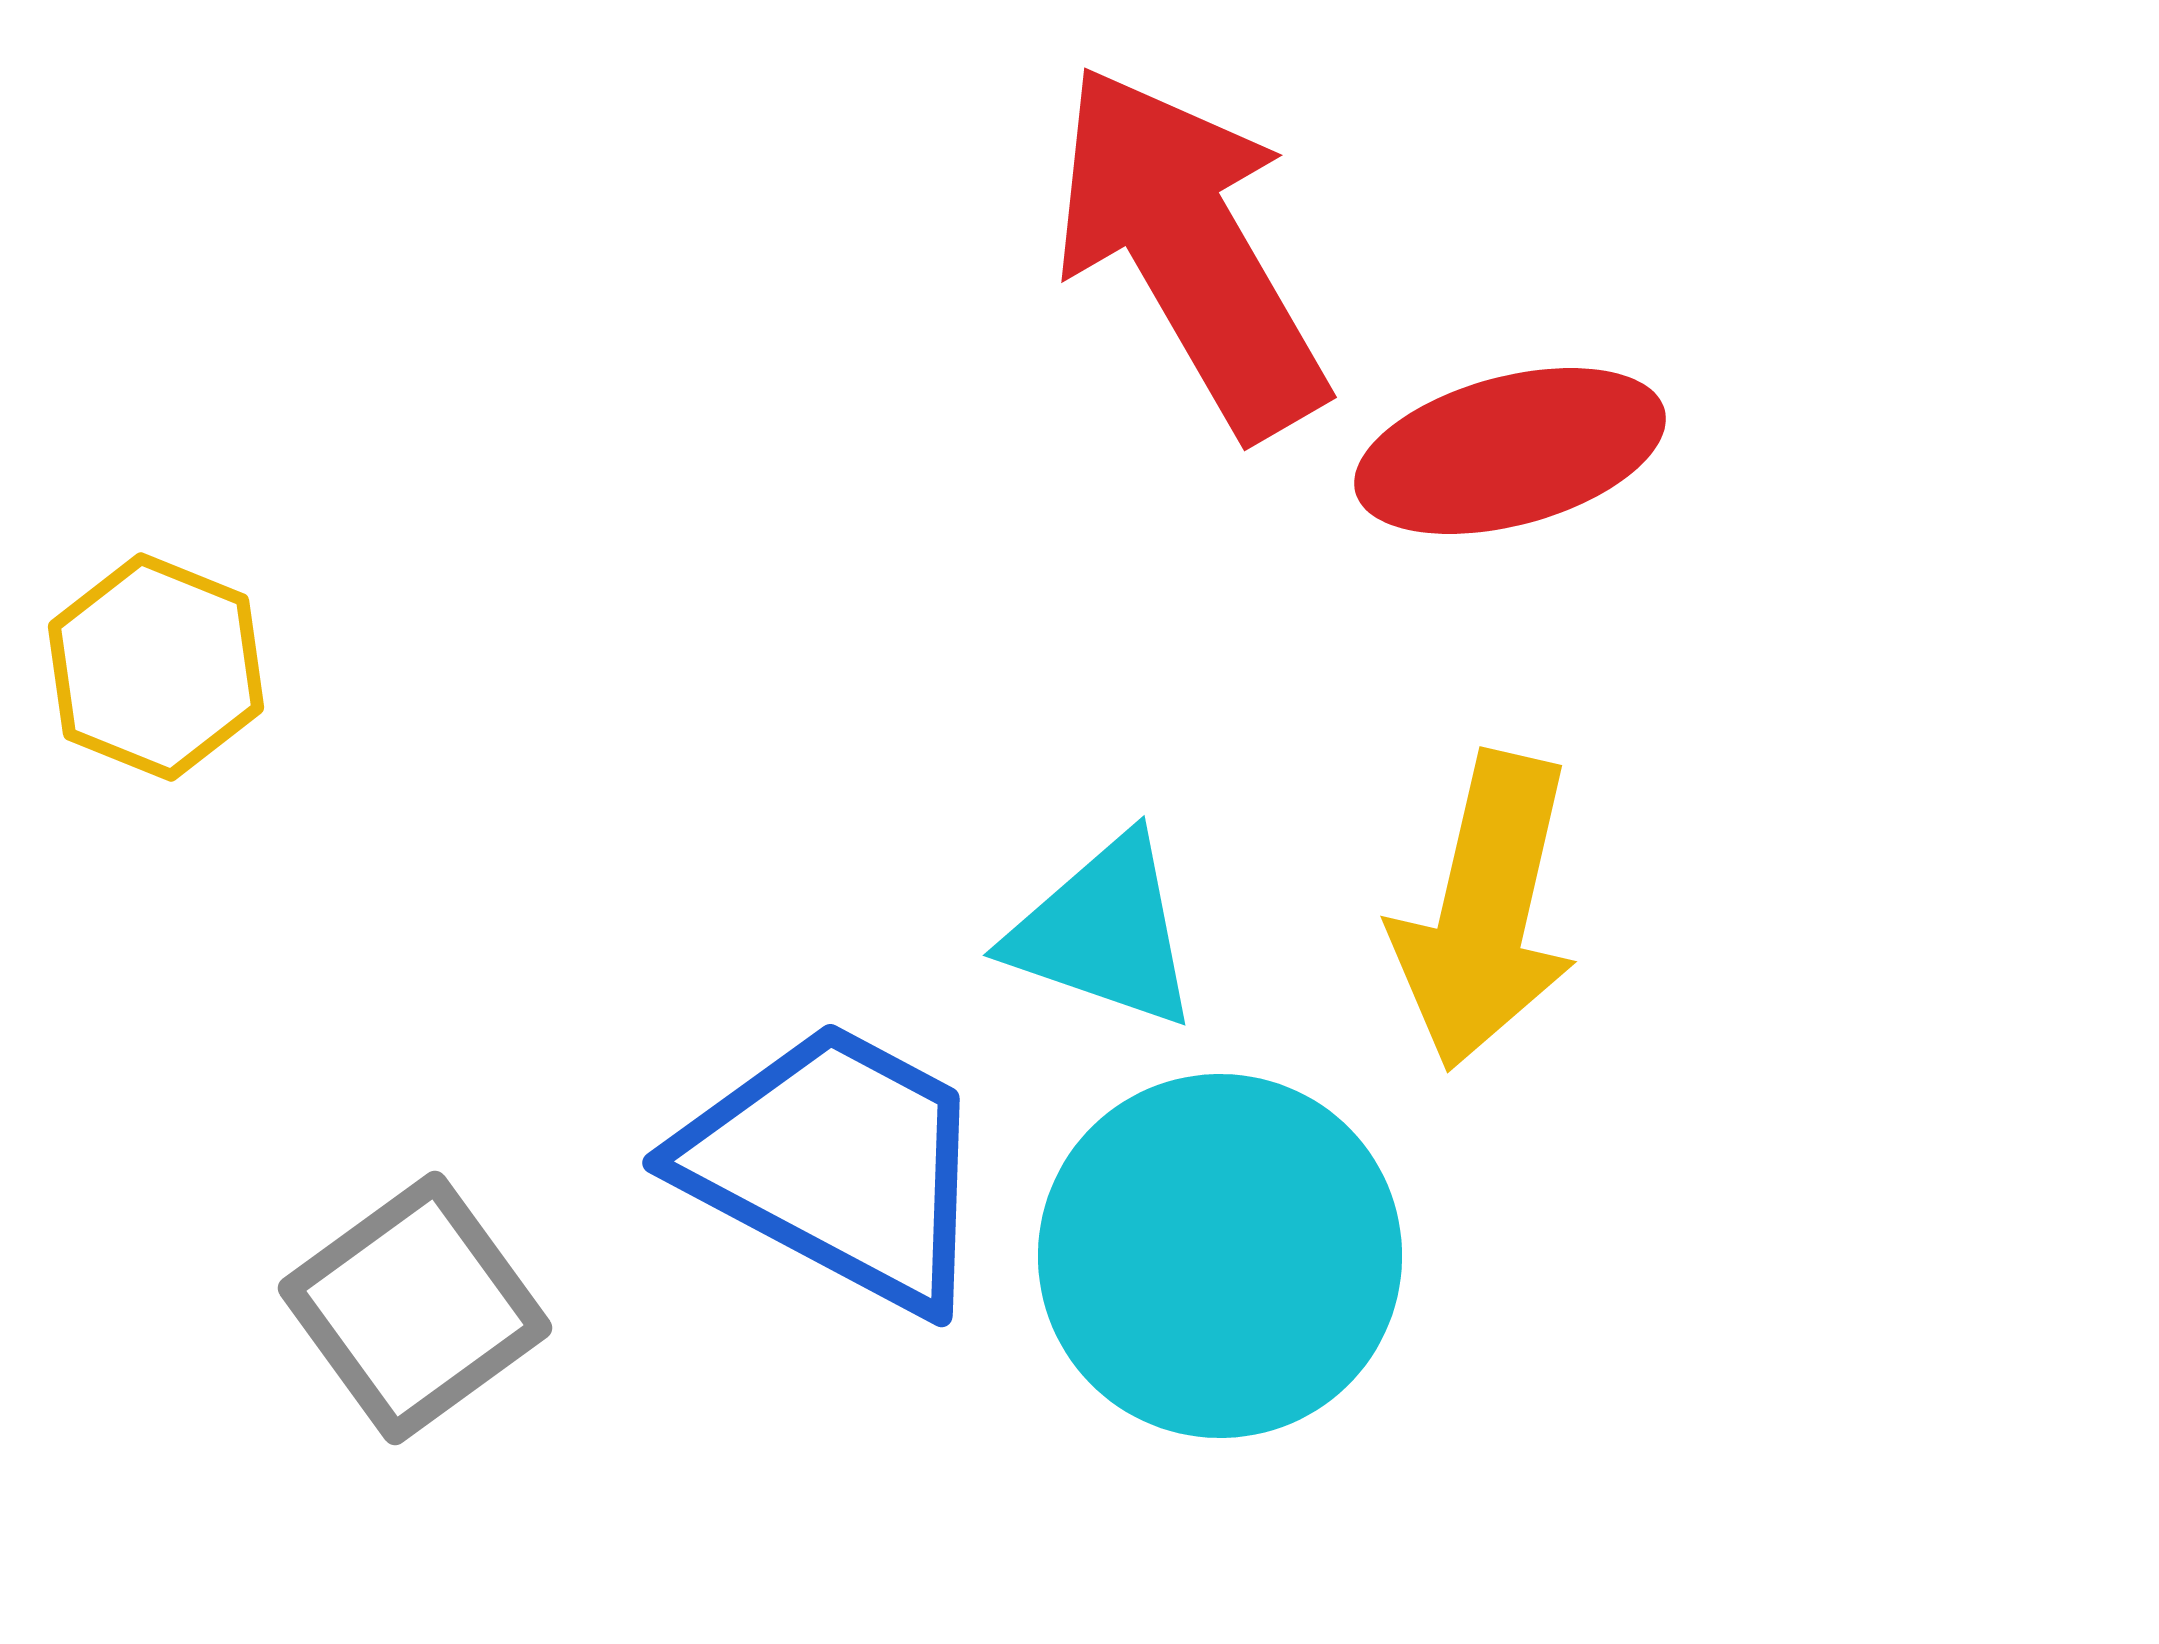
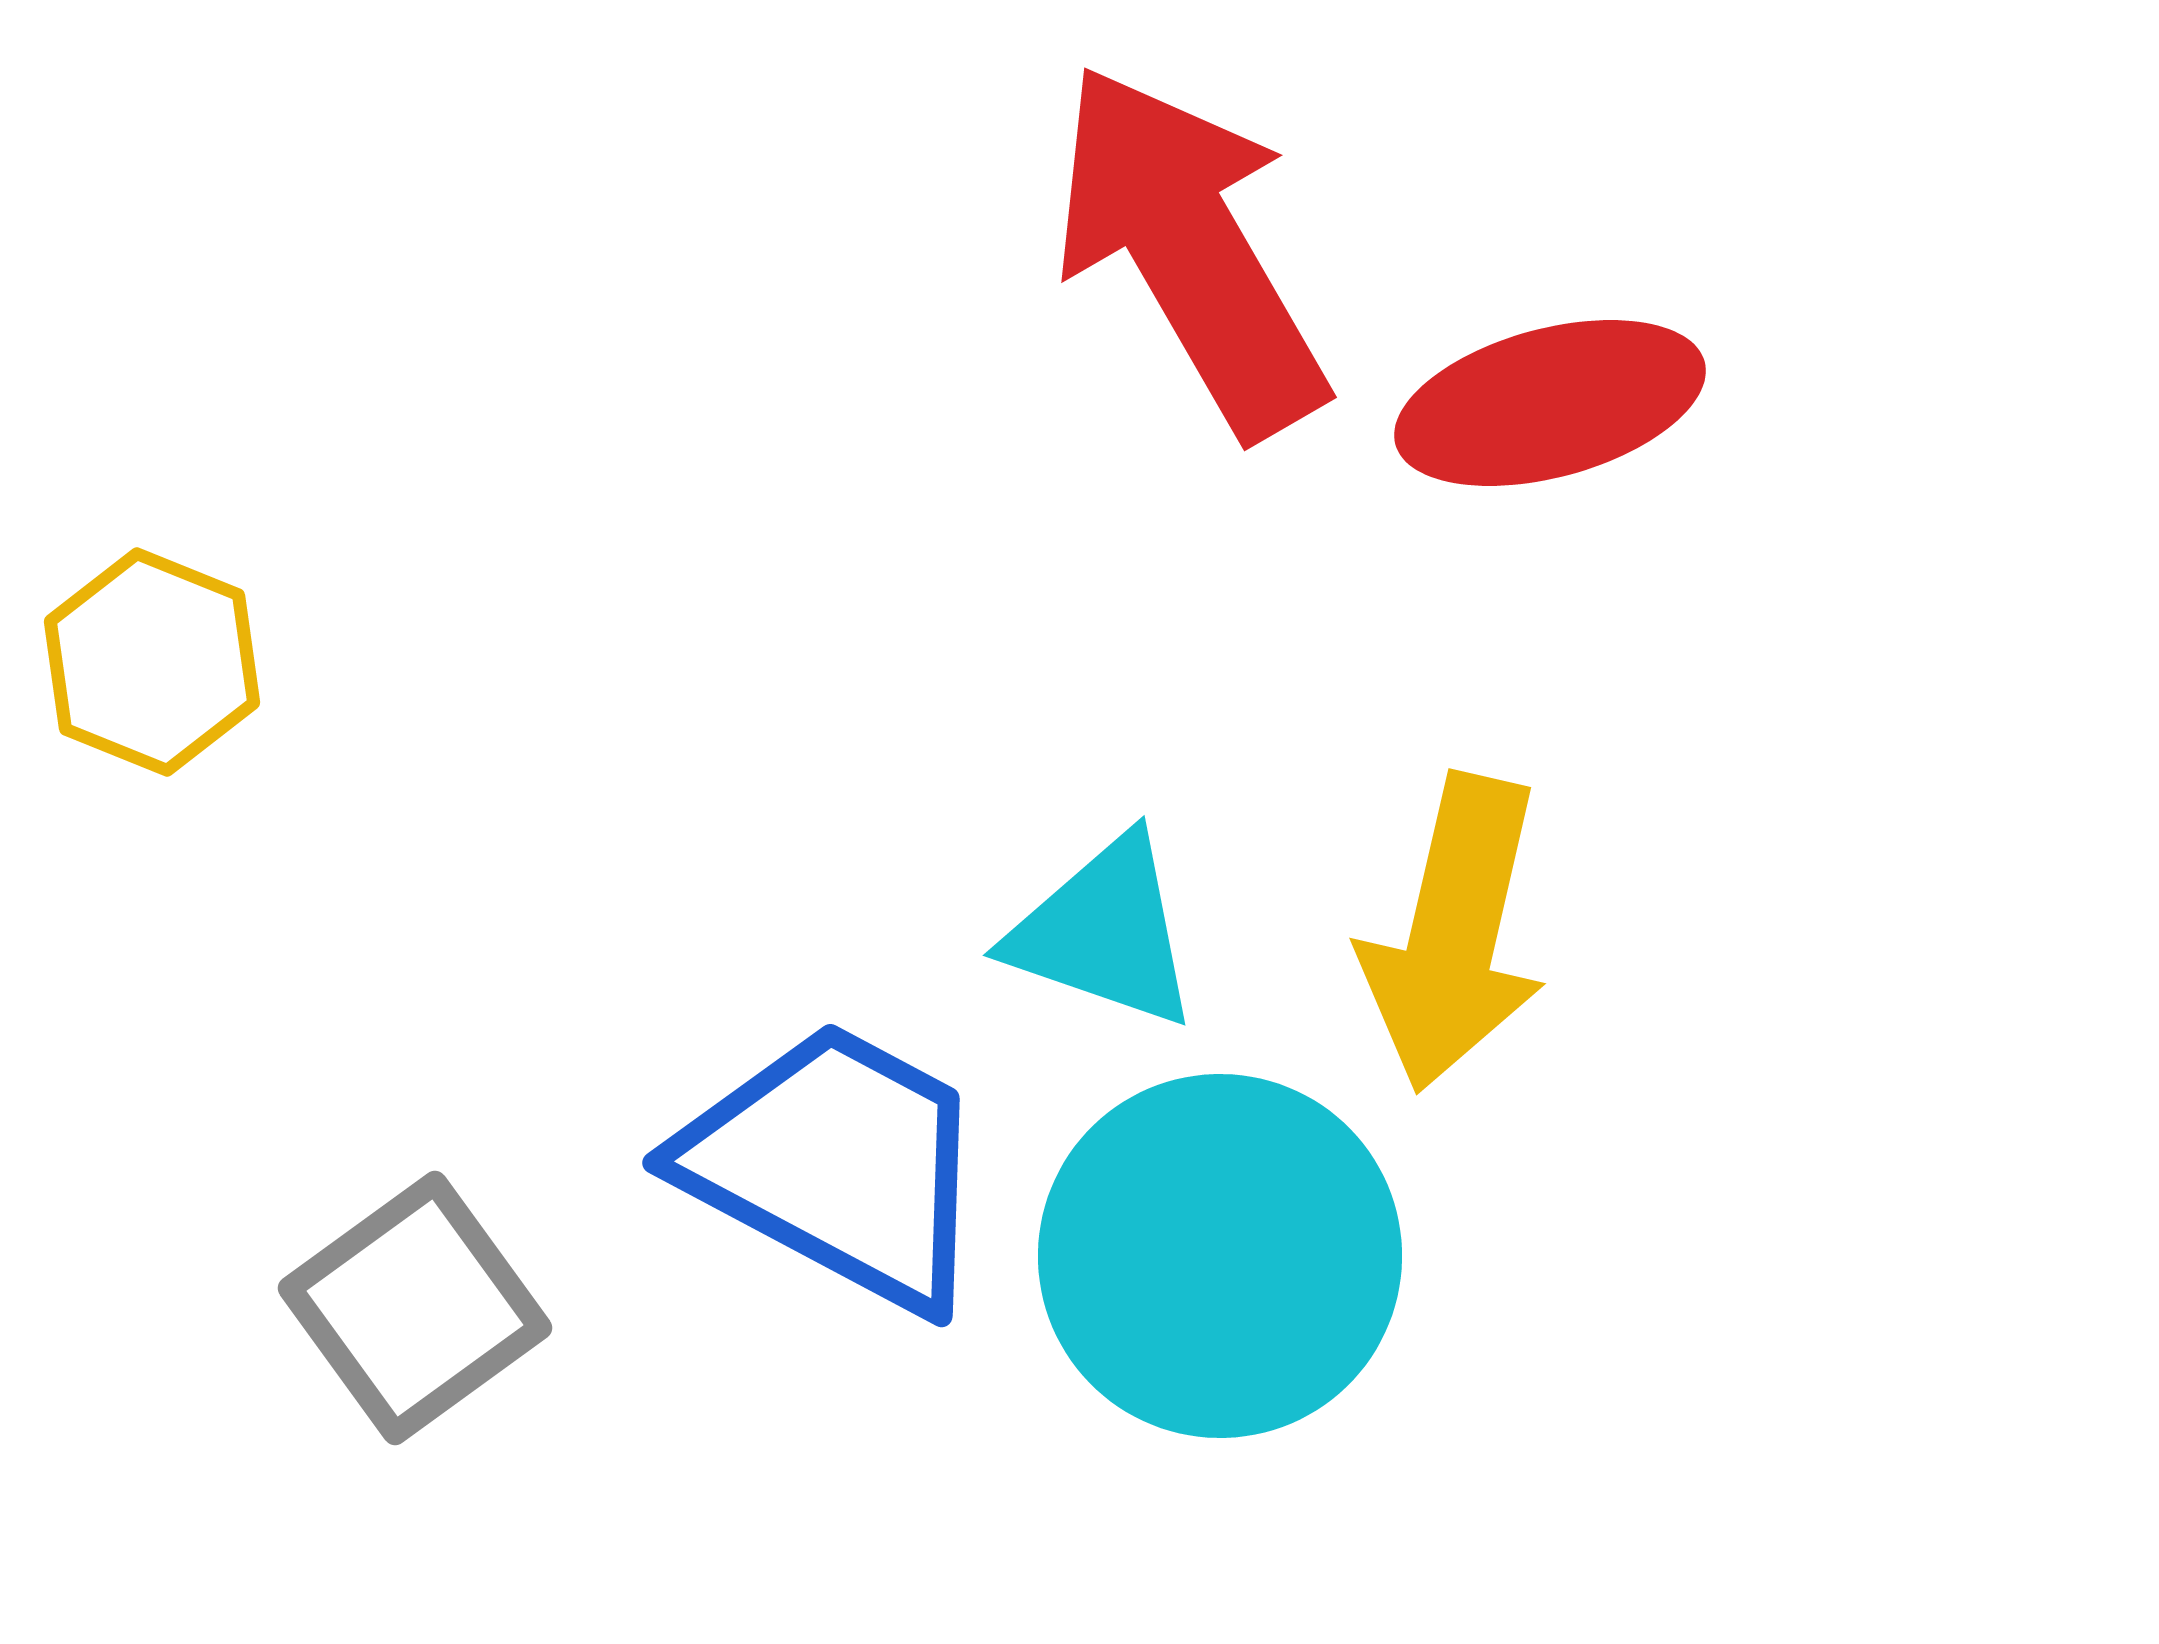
red ellipse: moved 40 px right, 48 px up
yellow hexagon: moved 4 px left, 5 px up
yellow arrow: moved 31 px left, 22 px down
